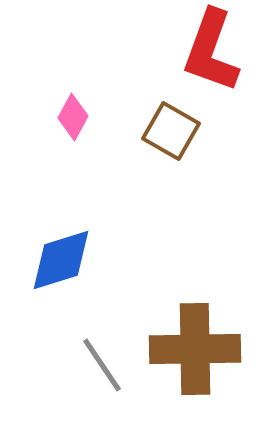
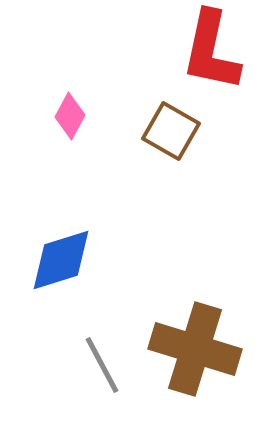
red L-shape: rotated 8 degrees counterclockwise
pink diamond: moved 3 px left, 1 px up
brown cross: rotated 18 degrees clockwise
gray line: rotated 6 degrees clockwise
